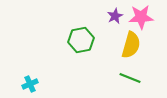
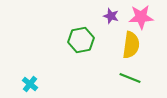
purple star: moved 4 px left; rotated 28 degrees counterclockwise
yellow semicircle: rotated 8 degrees counterclockwise
cyan cross: rotated 28 degrees counterclockwise
